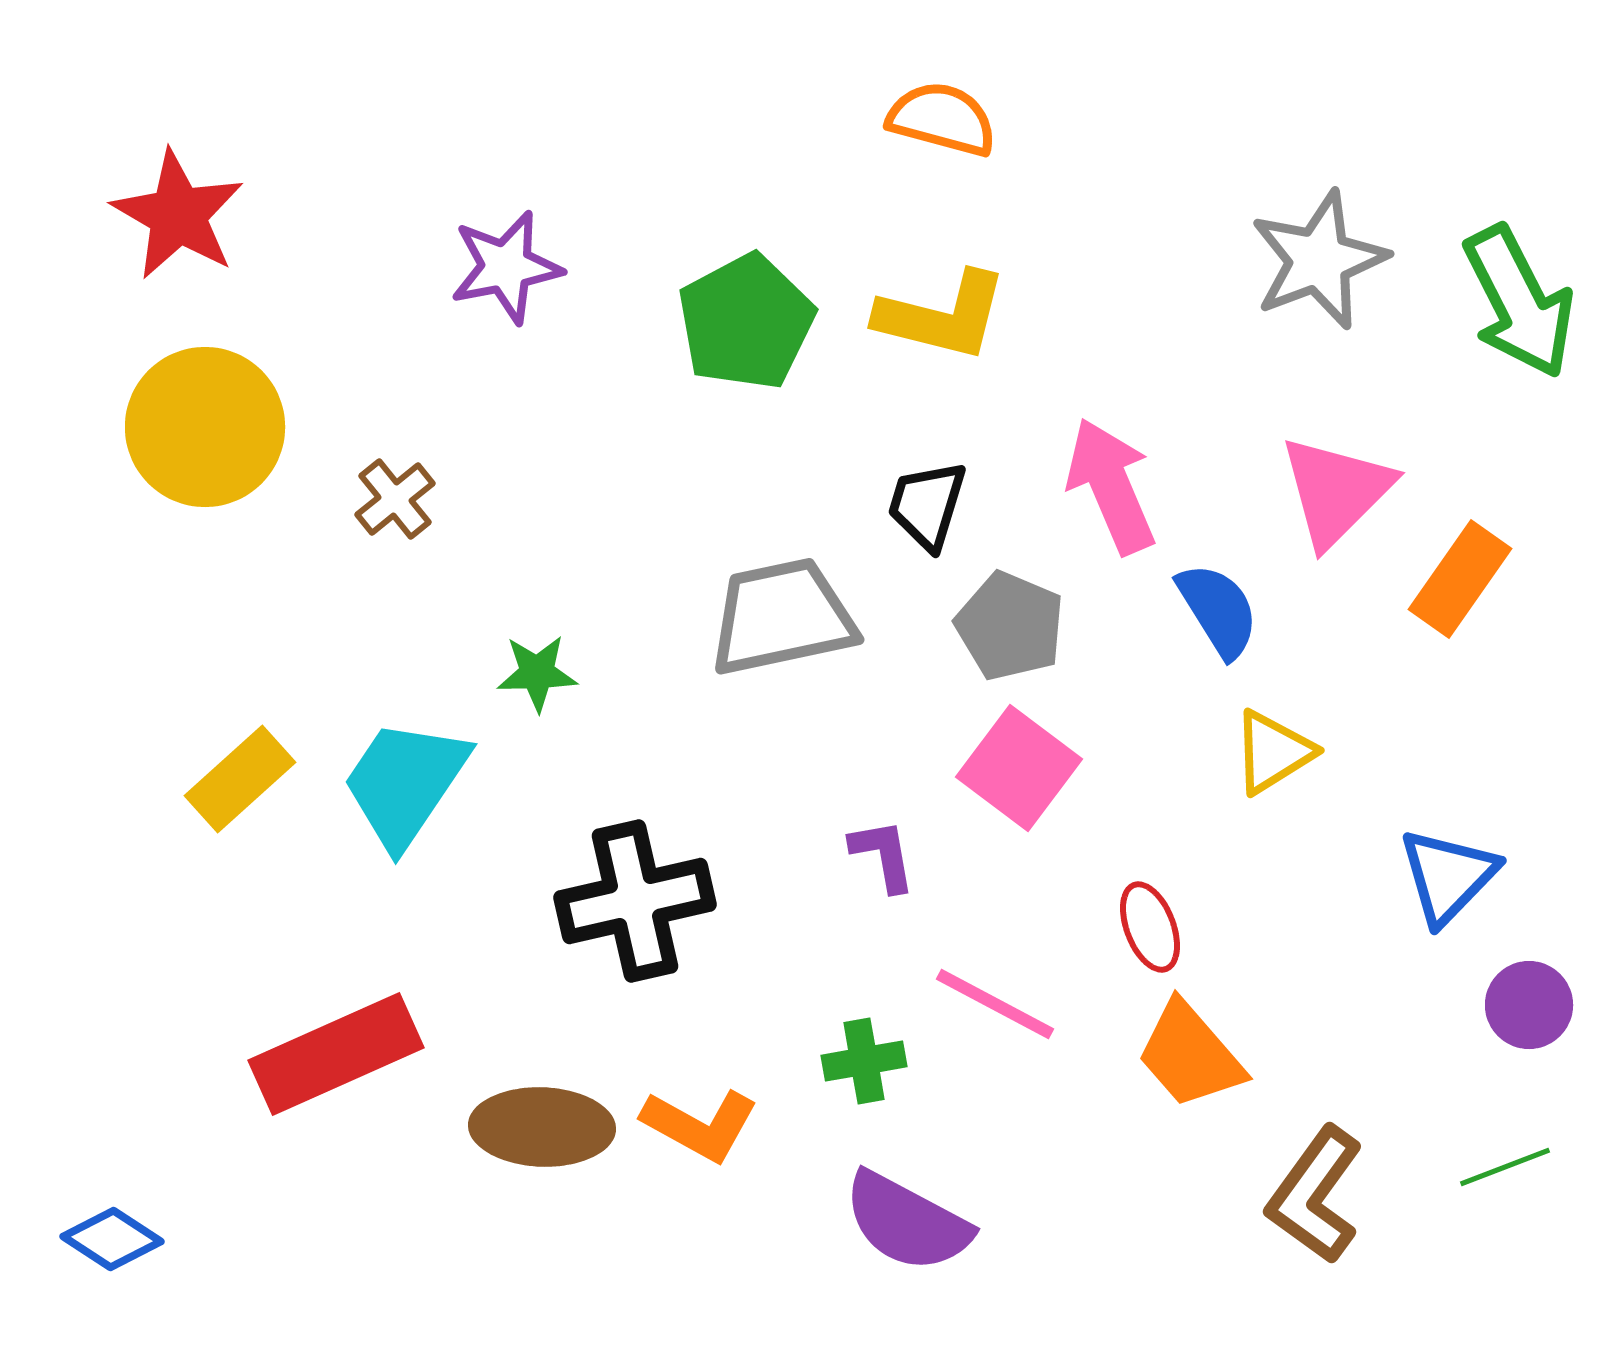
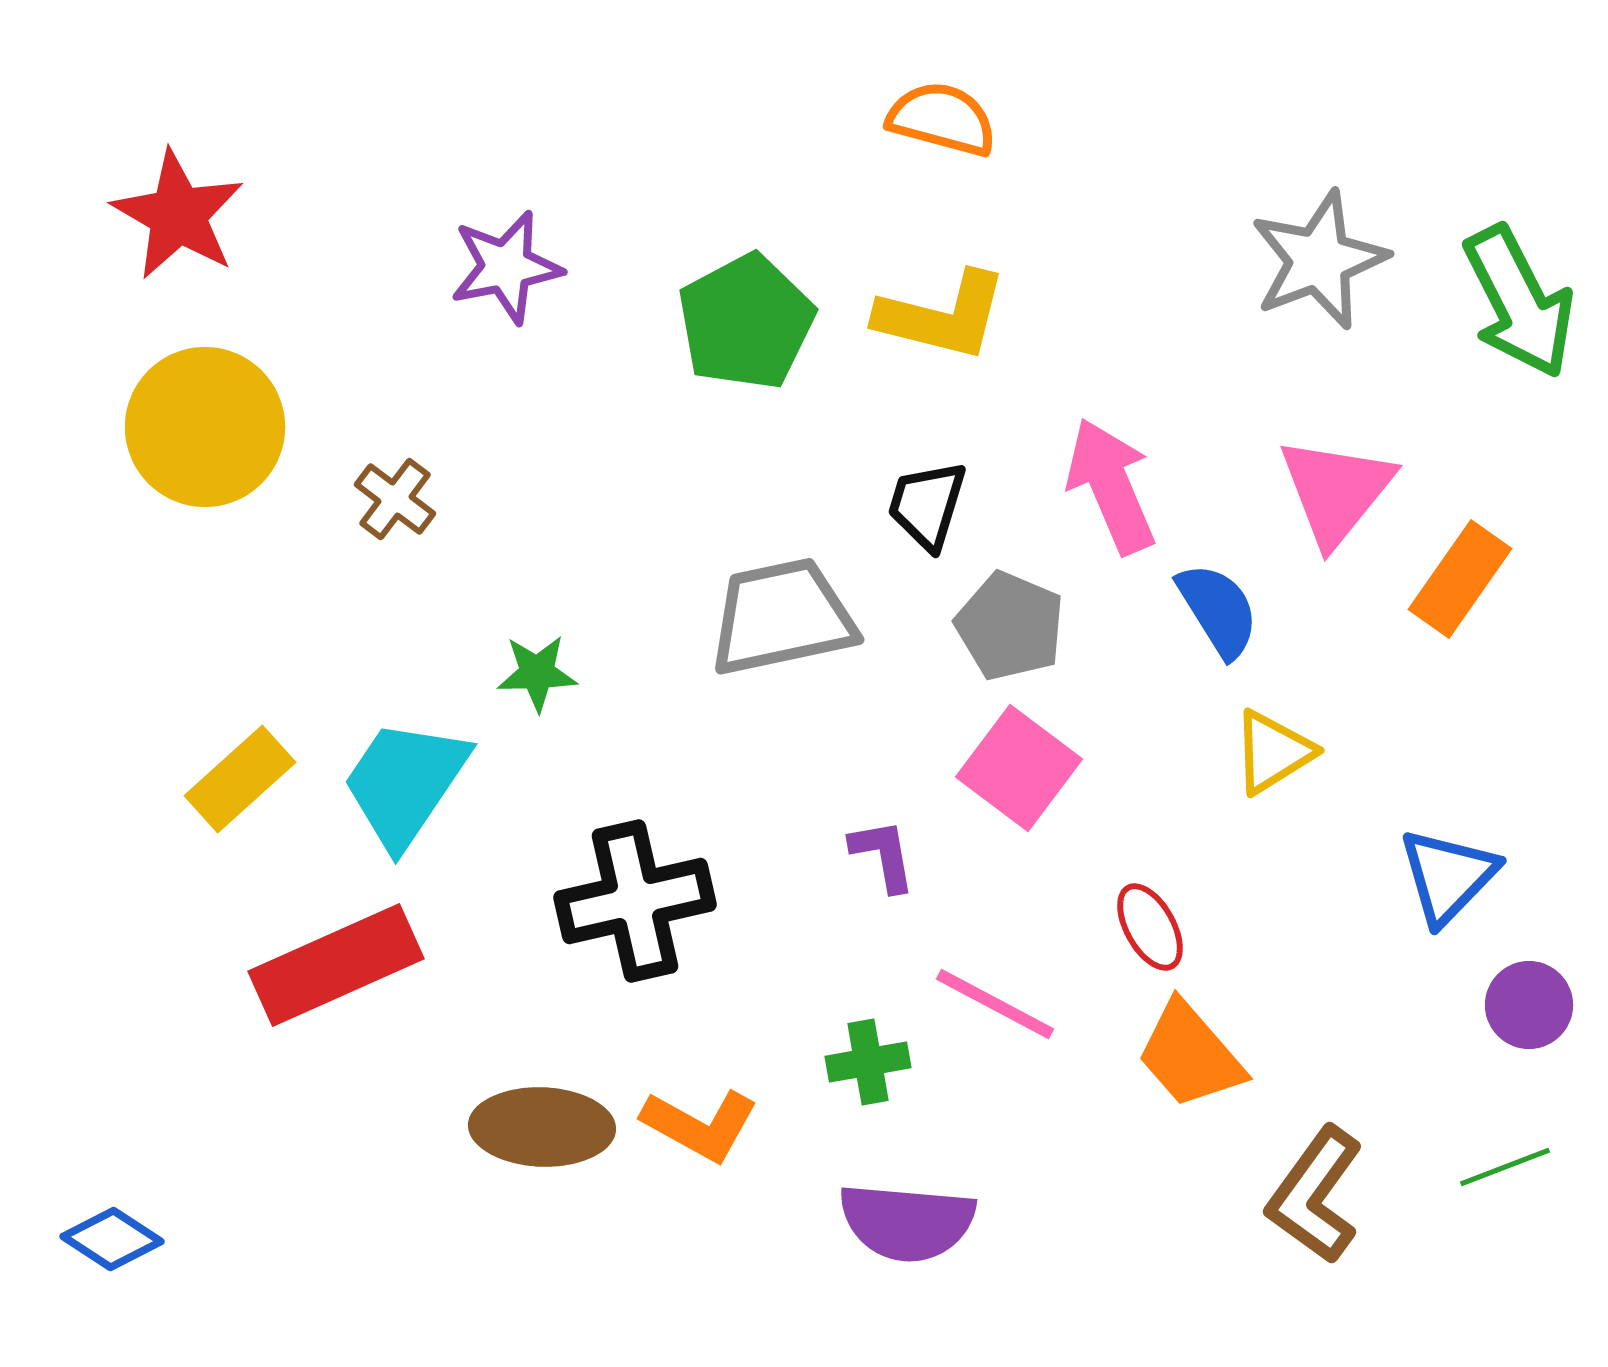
pink triangle: rotated 6 degrees counterclockwise
brown cross: rotated 14 degrees counterclockwise
red ellipse: rotated 8 degrees counterclockwise
red rectangle: moved 89 px up
green cross: moved 4 px right, 1 px down
purple semicircle: rotated 23 degrees counterclockwise
